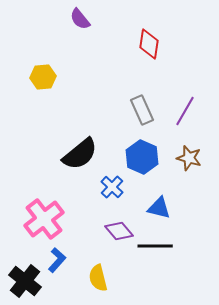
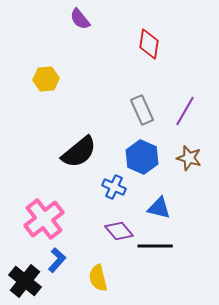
yellow hexagon: moved 3 px right, 2 px down
black semicircle: moved 1 px left, 2 px up
blue cross: moved 2 px right; rotated 20 degrees counterclockwise
